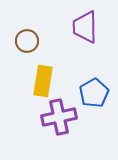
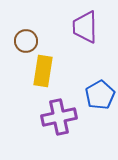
brown circle: moved 1 px left
yellow rectangle: moved 10 px up
blue pentagon: moved 6 px right, 2 px down
